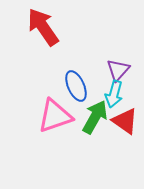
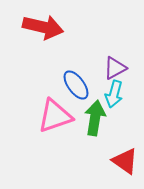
red arrow: rotated 138 degrees clockwise
purple triangle: moved 3 px left, 2 px up; rotated 20 degrees clockwise
blue ellipse: moved 1 px up; rotated 12 degrees counterclockwise
green arrow: moved 1 px down; rotated 20 degrees counterclockwise
red triangle: moved 40 px down
